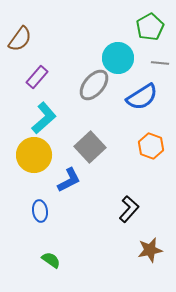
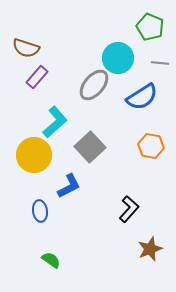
green pentagon: rotated 20 degrees counterclockwise
brown semicircle: moved 6 px right, 9 px down; rotated 72 degrees clockwise
cyan L-shape: moved 11 px right, 4 px down
orange hexagon: rotated 10 degrees counterclockwise
blue L-shape: moved 6 px down
brown star: moved 1 px up; rotated 10 degrees counterclockwise
